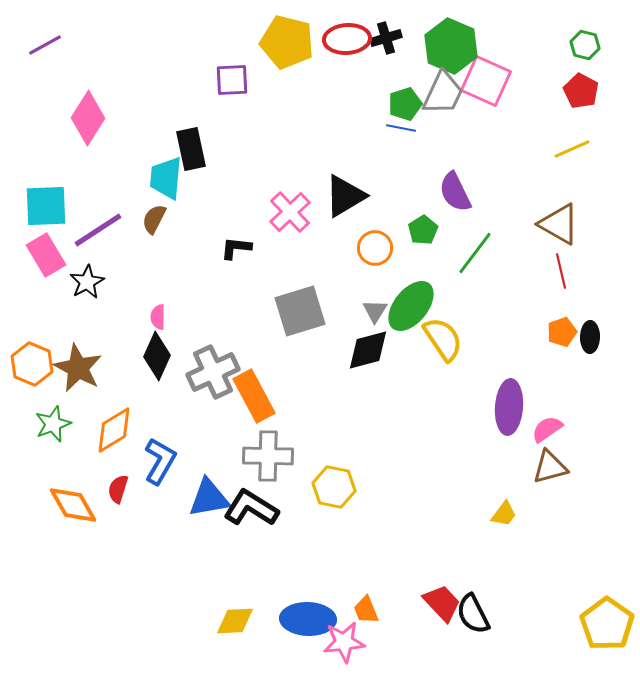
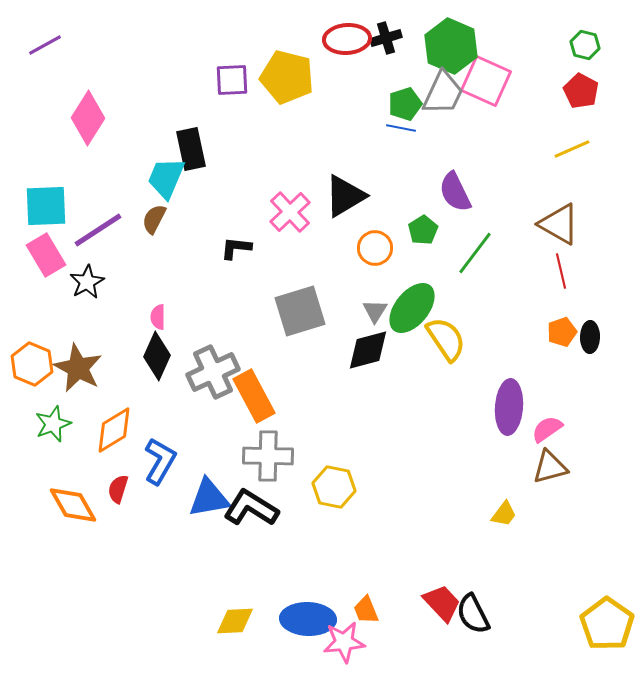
yellow pentagon at (287, 42): moved 35 px down
cyan trapezoid at (166, 178): rotated 18 degrees clockwise
green ellipse at (411, 306): moved 1 px right, 2 px down
yellow semicircle at (443, 339): moved 3 px right
